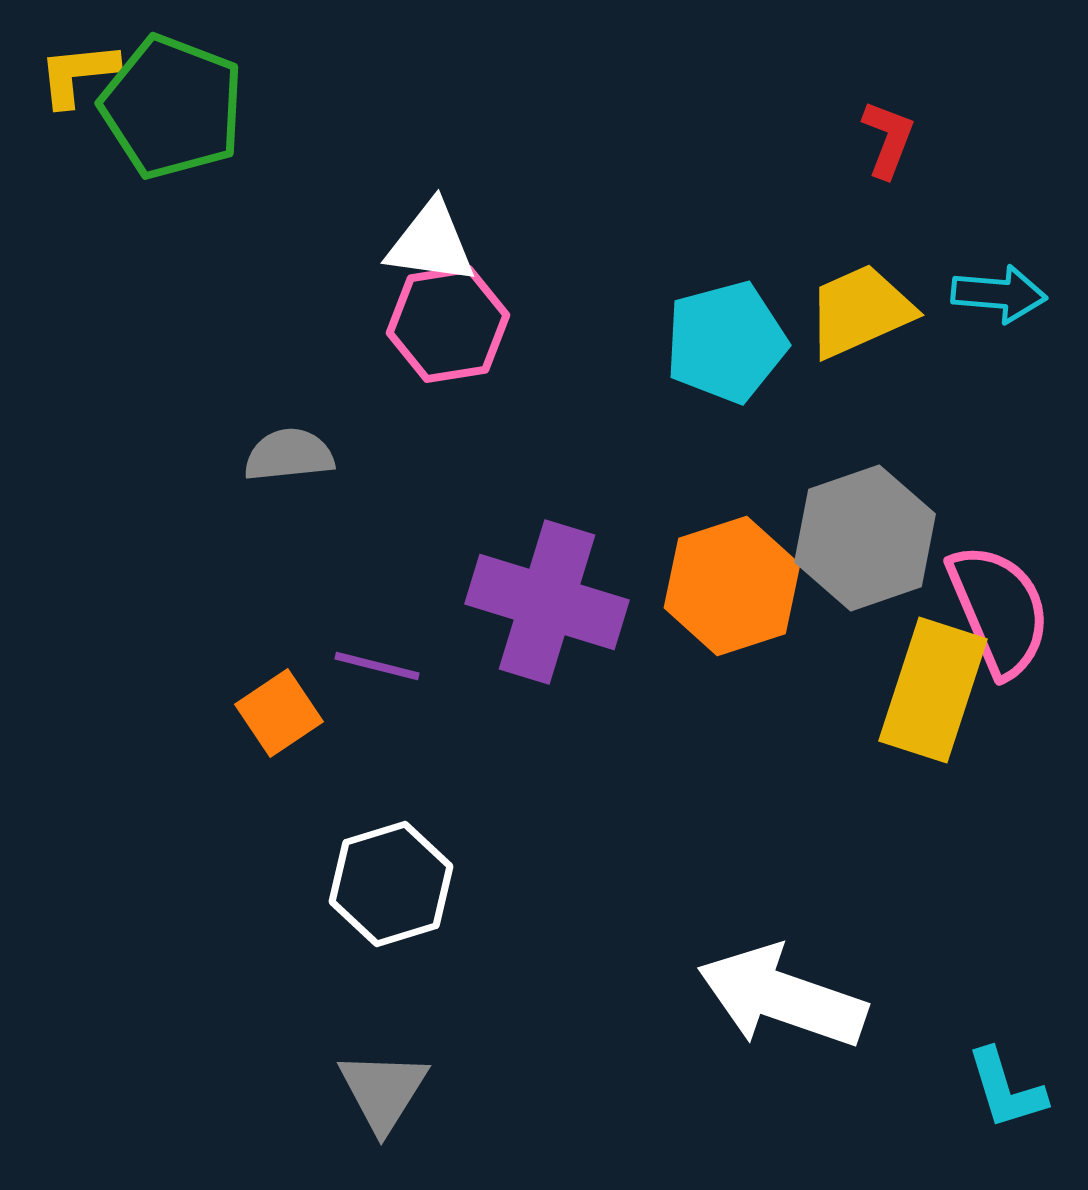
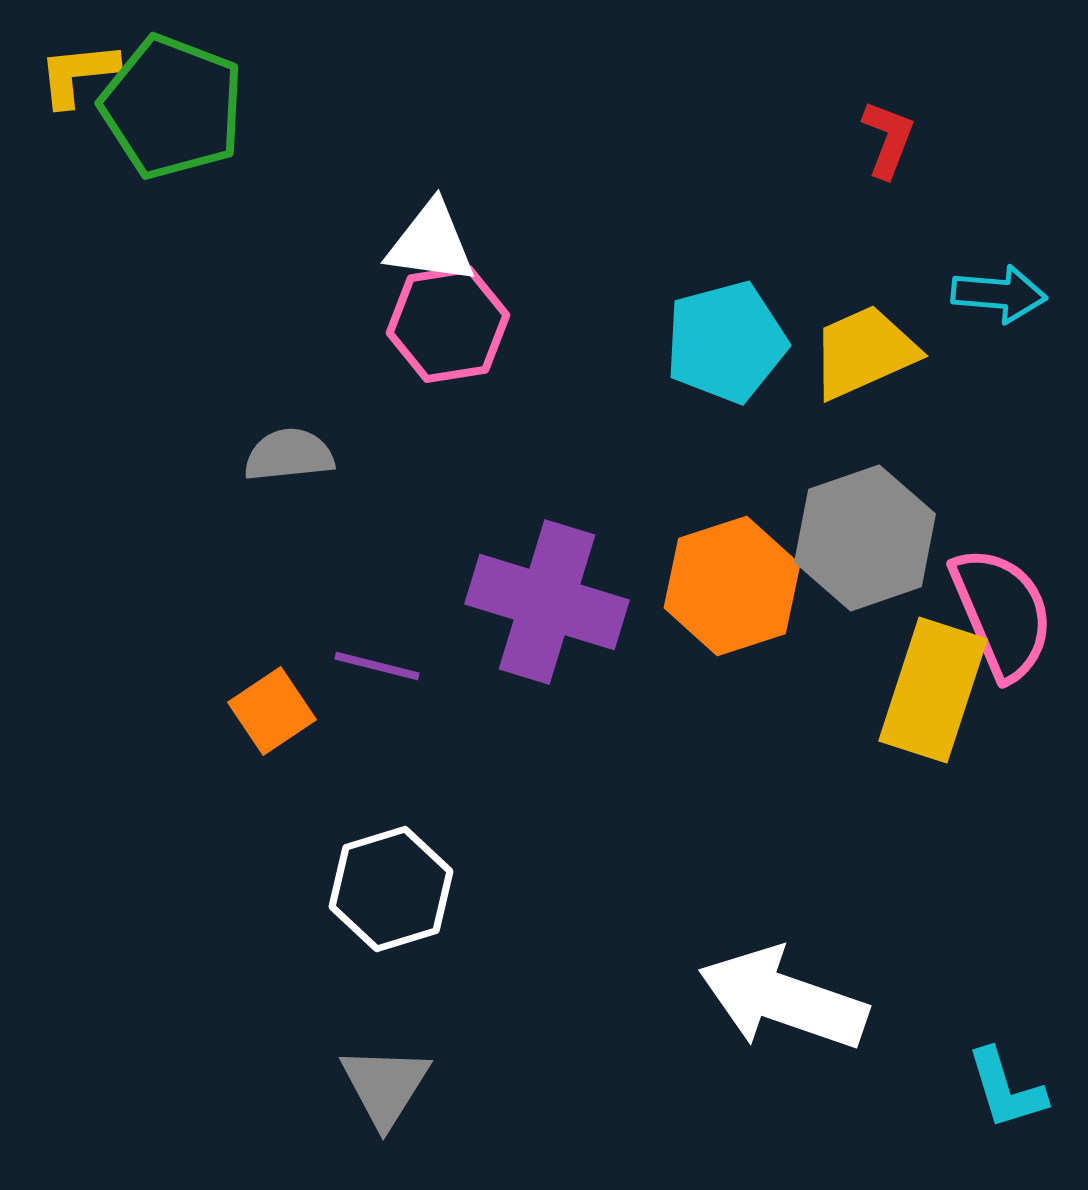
yellow trapezoid: moved 4 px right, 41 px down
pink semicircle: moved 3 px right, 3 px down
orange square: moved 7 px left, 2 px up
white hexagon: moved 5 px down
white arrow: moved 1 px right, 2 px down
gray triangle: moved 2 px right, 5 px up
